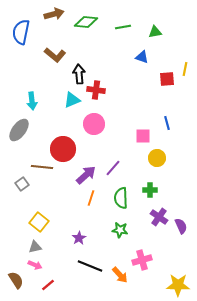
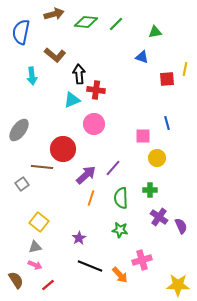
green line: moved 7 px left, 3 px up; rotated 35 degrees counterclockwise
cyan arrow: moved 25 px up
